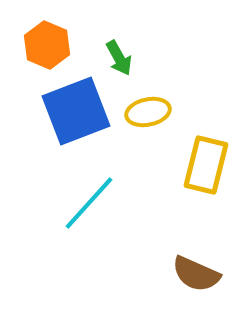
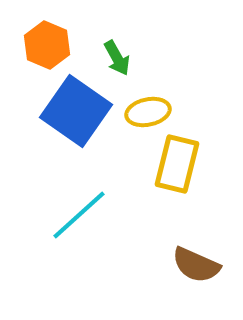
green arrow: moved 2 px left
blue square: rotated 34 degrees counterclockwise
yellow rectangle: moved 29 px left, 1 px up
cyan line: moved 10 px left, 12 px down; rotated 6 degrees clockwise
brown semicircle: moved 9 px up
